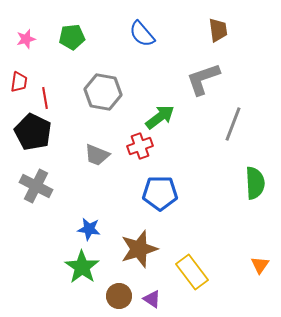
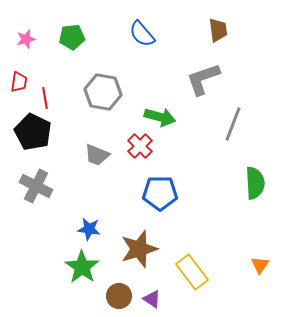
green arrow: rotated 52 degrees clockwise
red cross: rotated 25 degrees counterclockwise
